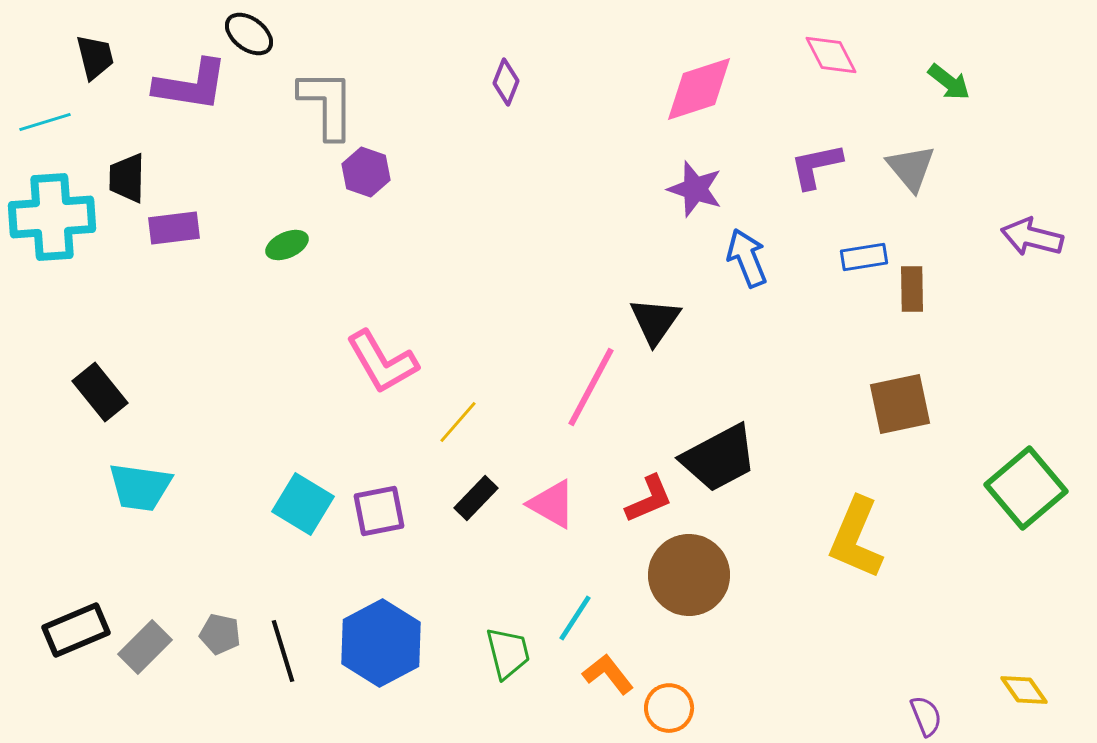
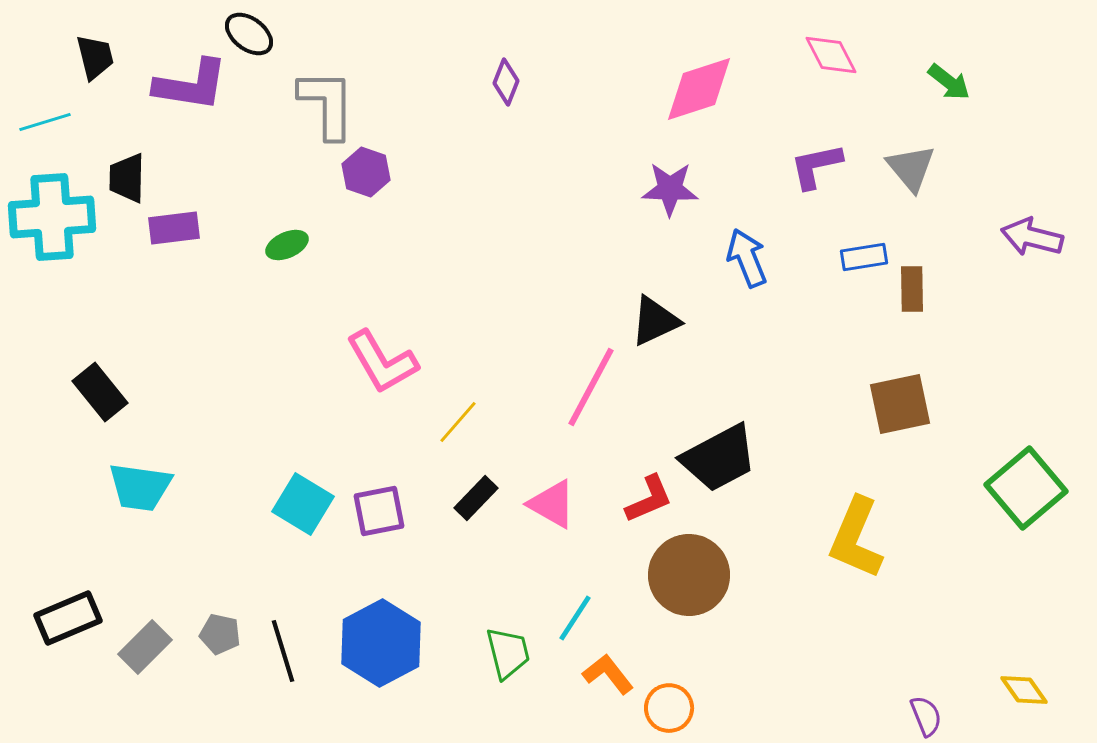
purple star at (695, 189): moved 25 px left; rotated 16 degrees counterclockwise
black triangle at (655, 321): rotated 30 degrees clockwise
black rectangle at (76, 630): moved 8 px left, 12 px up
